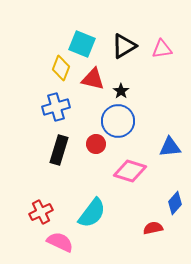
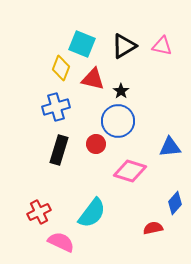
pink triangle: moved 3 px up; rotated 20 degrees clockwise
red cross: moved 2 px left
pink semicircle: moved 1 px right
